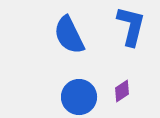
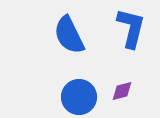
blue L-shape: moved 2 px down
purple diamond: rotated 20 degrees clockwise
